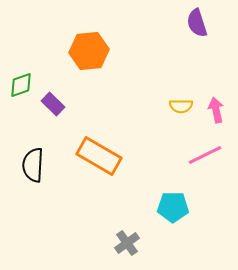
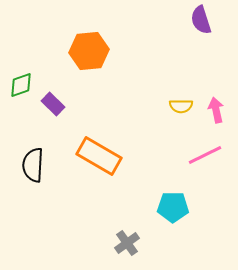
purple semicircle: moved 4 px right, 3 px up
